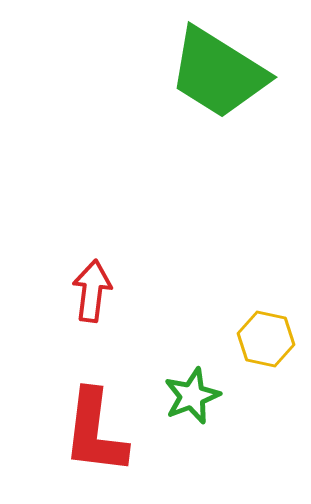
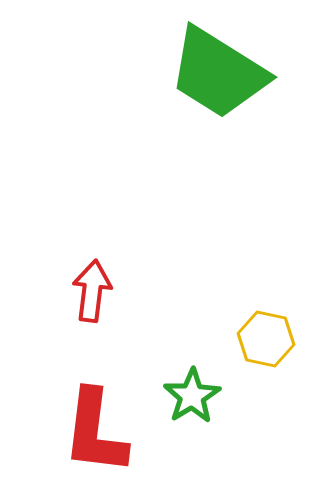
green star: rotated 10 degrees counterclockwise
